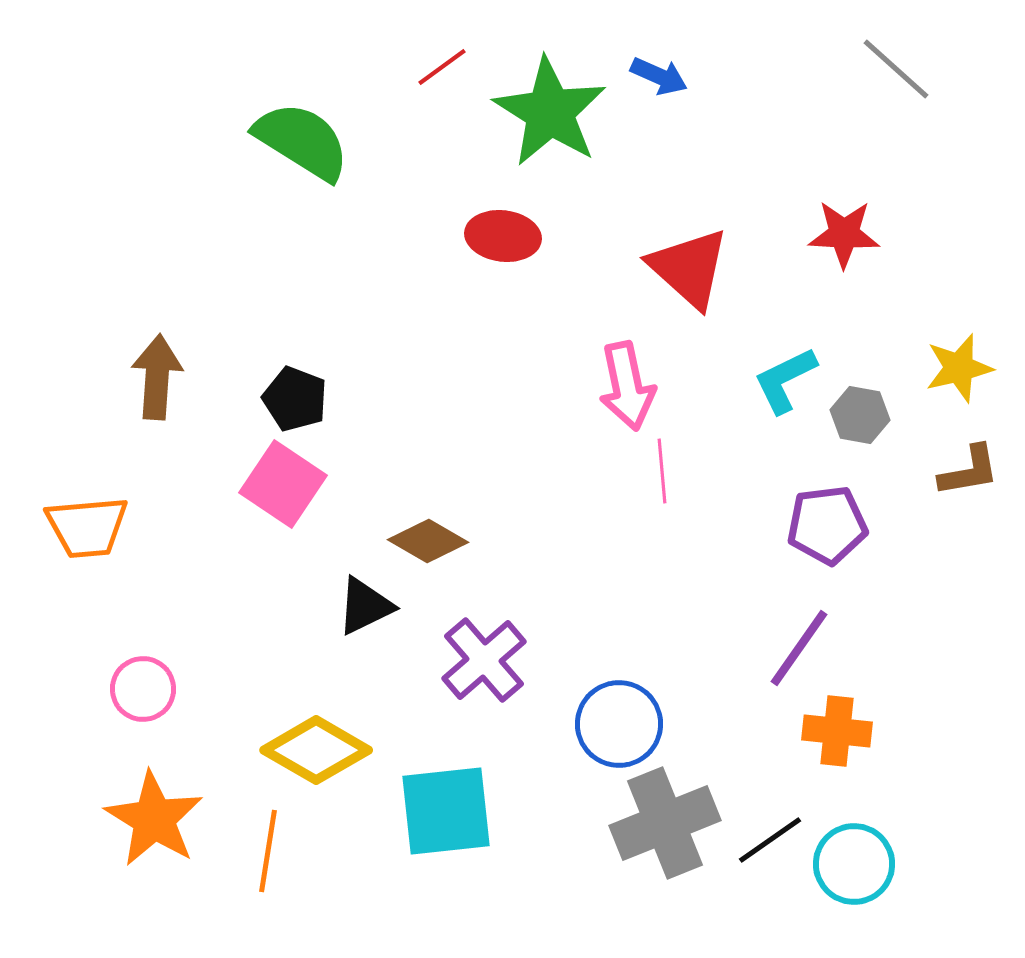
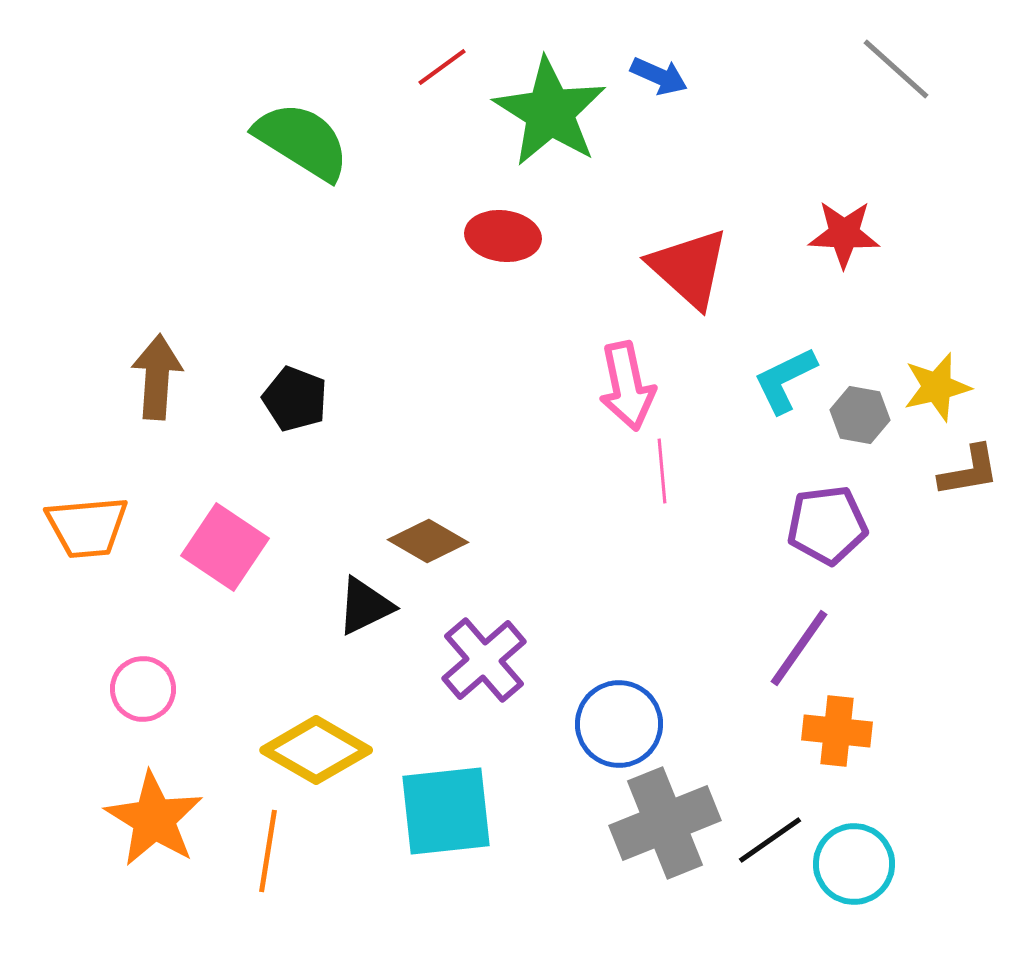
yellow star: moved 22 px left, 19 px down
pink square: moved 58 px left, 63 px down
